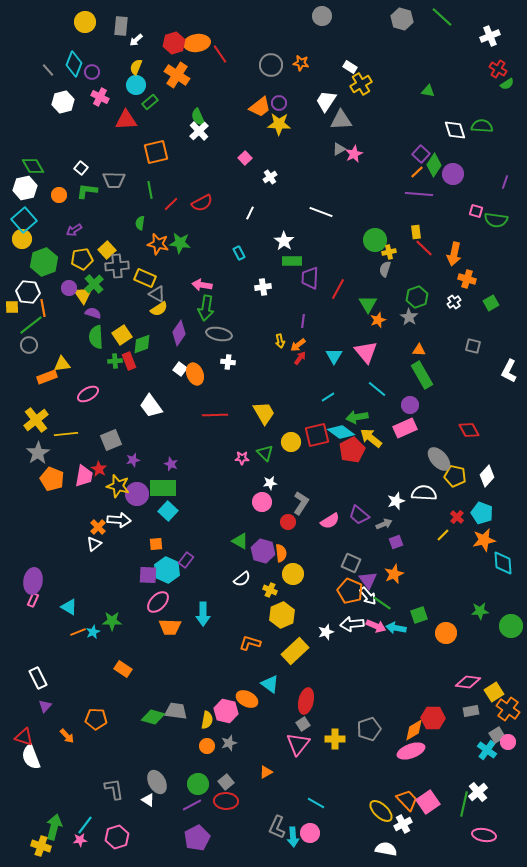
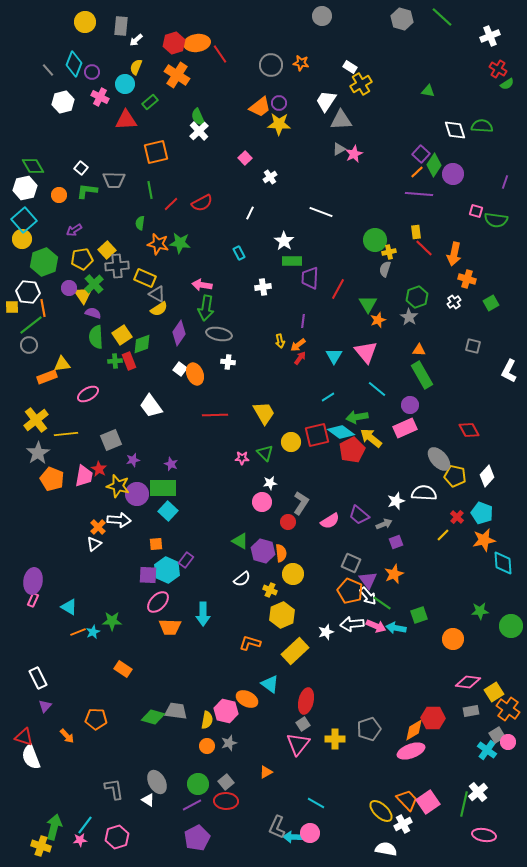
cyan circle at (136, 85): moved 11 px left, 1 px up
orange circle at (446, 633): moved 7 px right, 6 px down
cyan arrow at (293, 837): rotated 96 degrees clockwise
